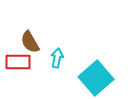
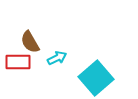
cyan arrow: rotated 54 degrees clockwise
